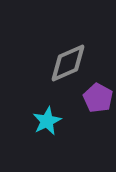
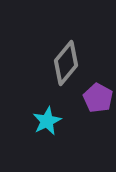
gray diamond: moved 2 px left; rotated 27 degrees counterclockwise
